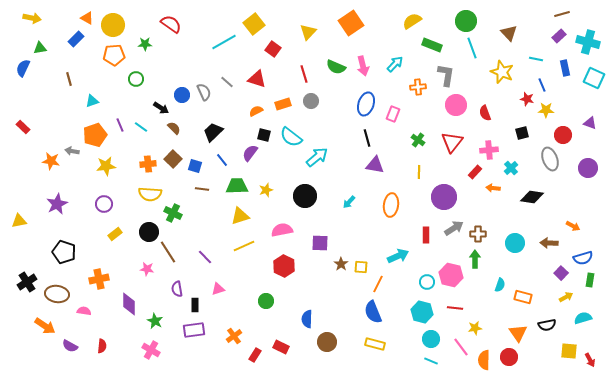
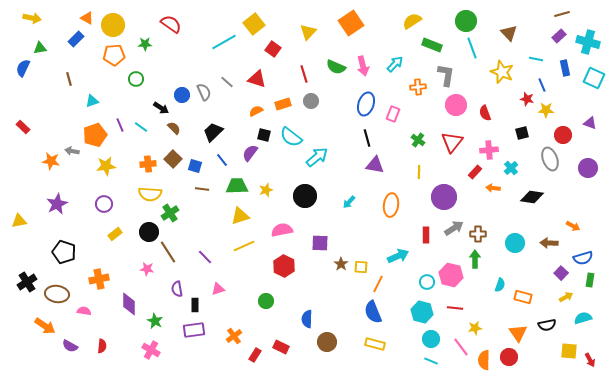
green cross at (173, 213): moved 3 px left; rotated 30 degrees clockwise
